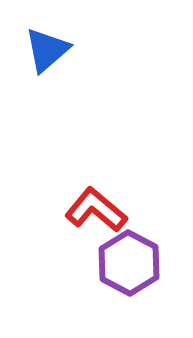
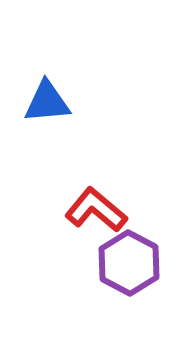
blue triangle: moved 52 px down; rotated 36 degrees clockwise
